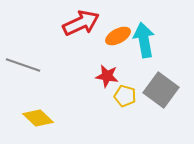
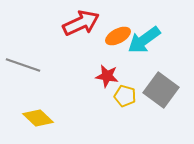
cyan arrow: rotated 116 degrees counterclockwise
